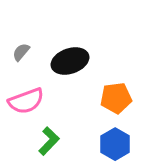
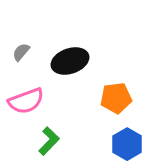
blue hexagon: moved 12 px right
